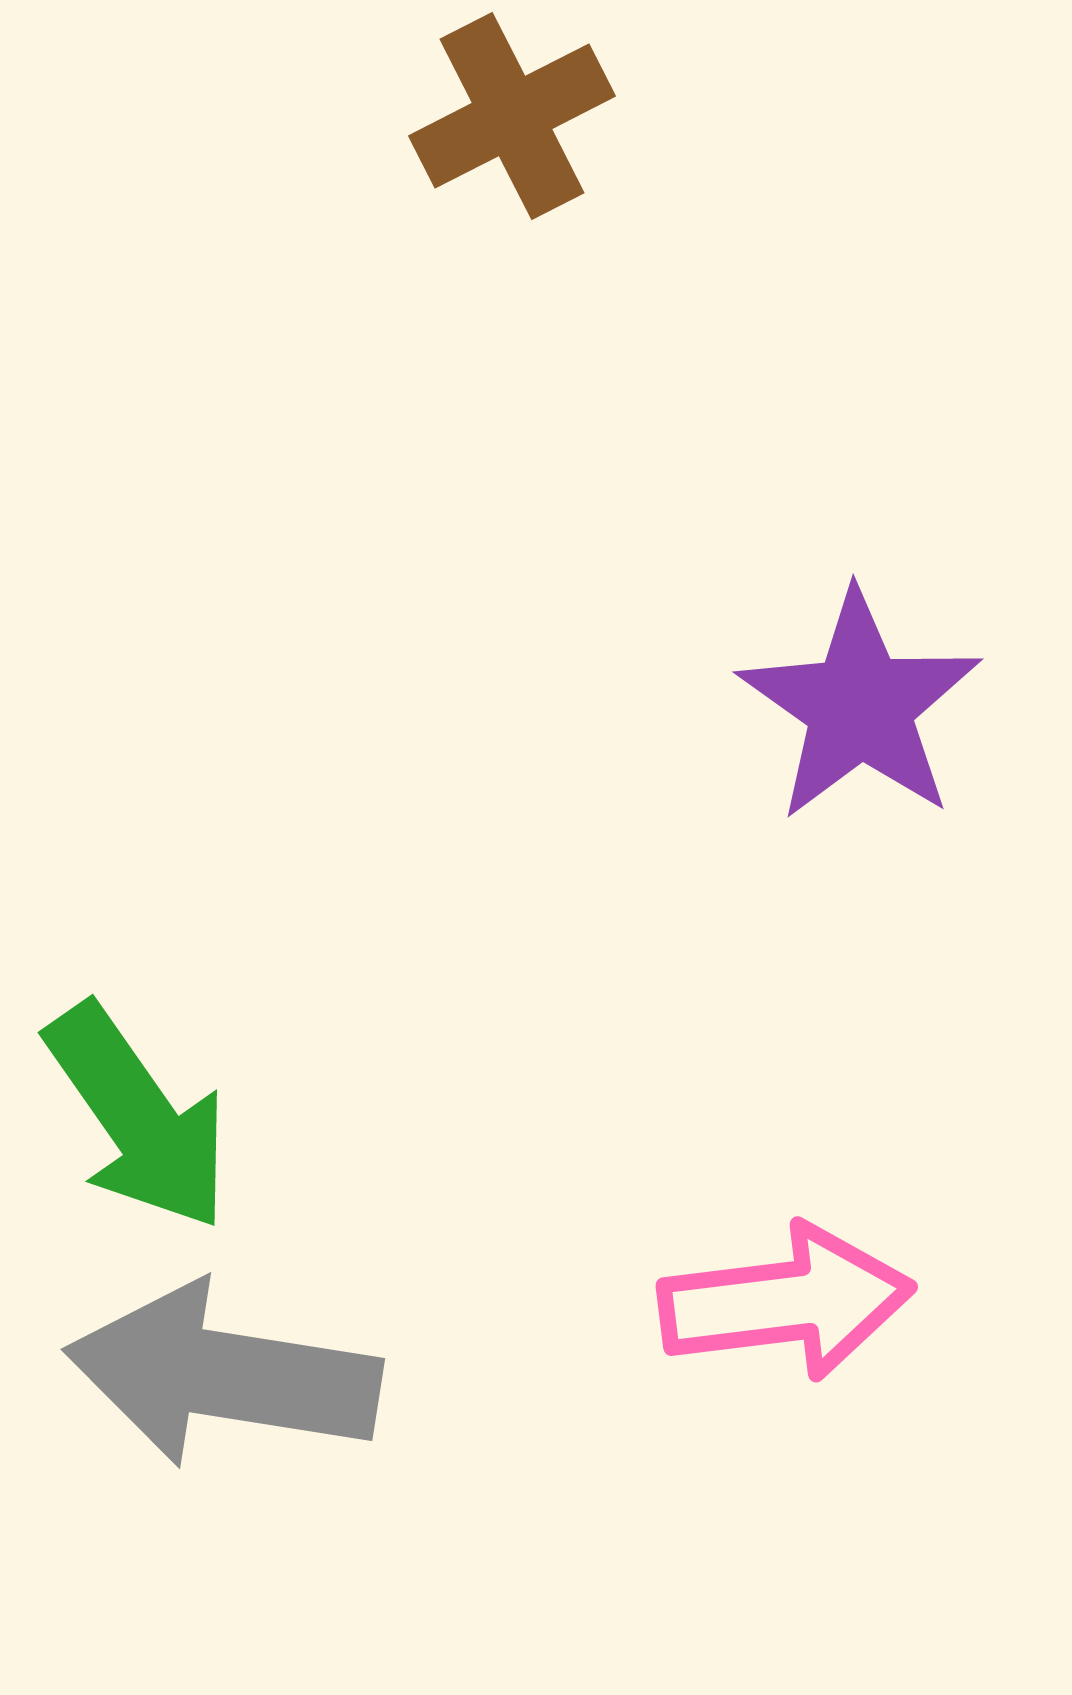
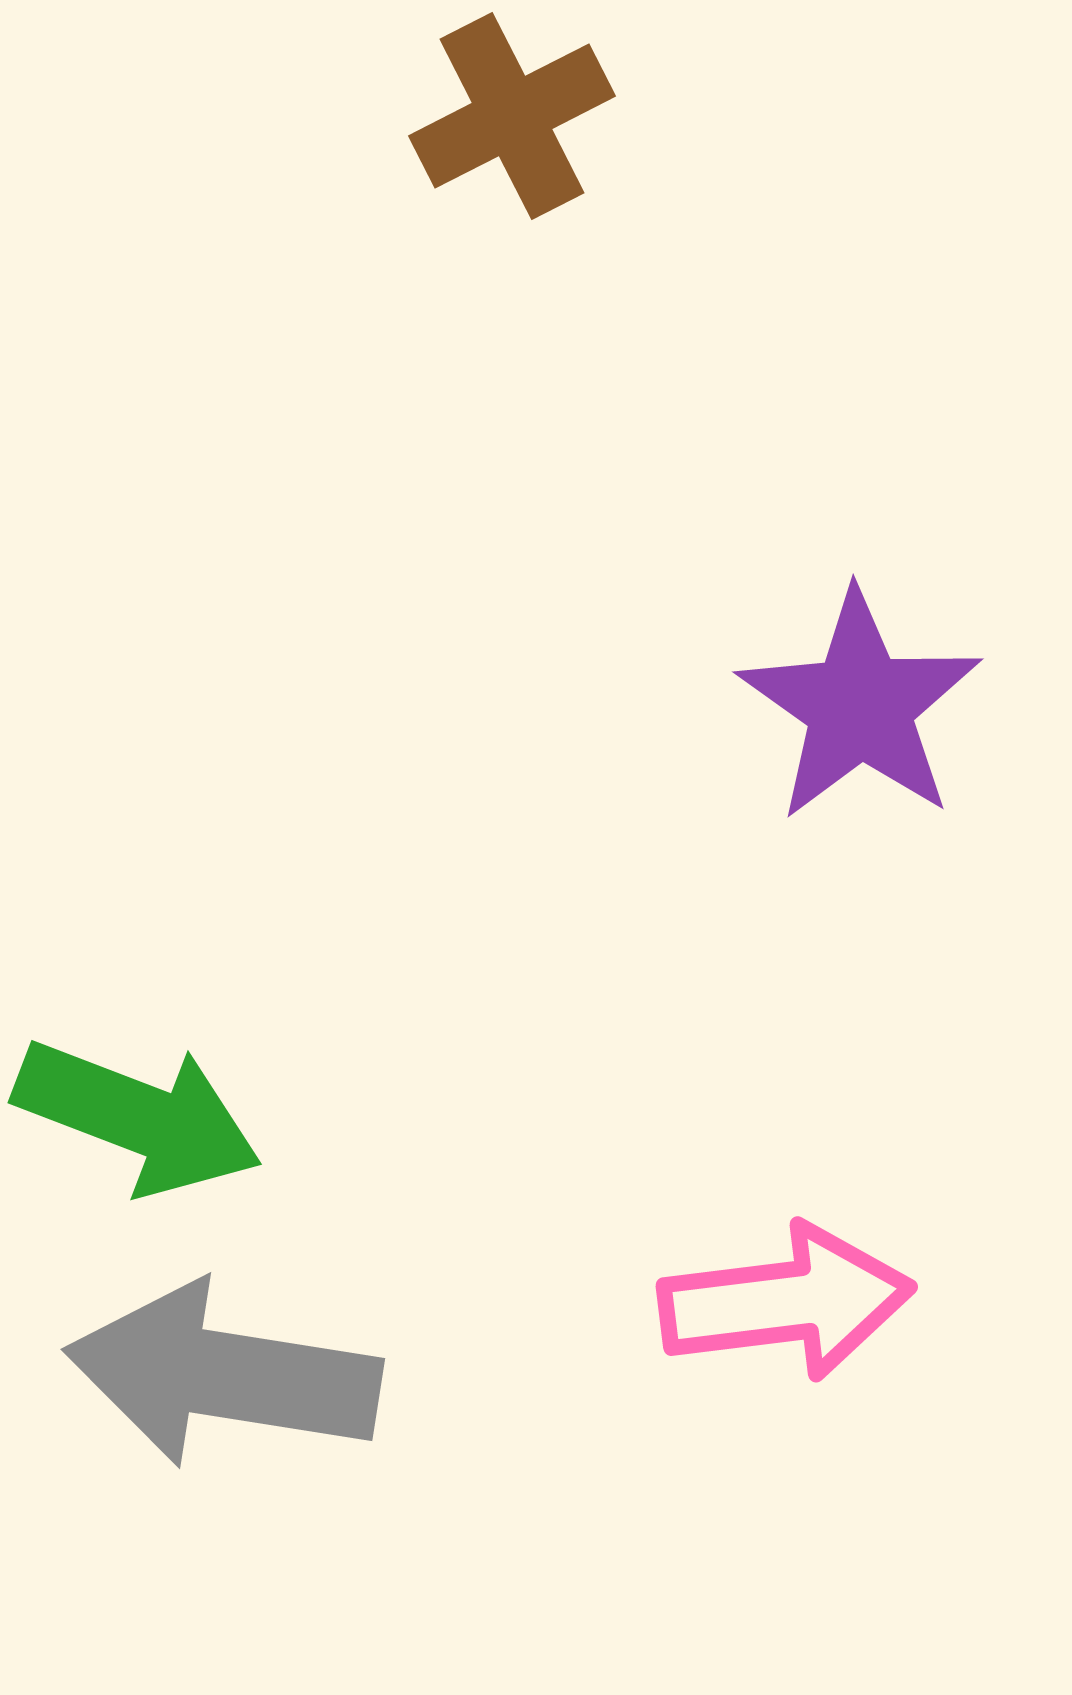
green arrow: rotated 34 degrees counterclockwise
